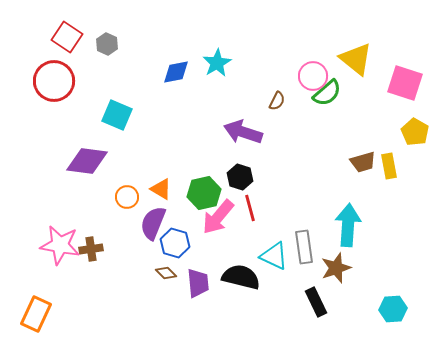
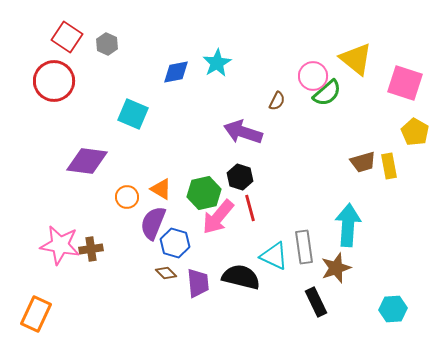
cyan square: moved 16 px right, 1 px up
